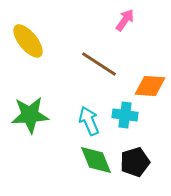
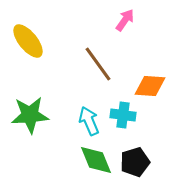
brown line: moved 1 px left; rotated 21 degrees clockwise
cyan cross: moved 2 px left
